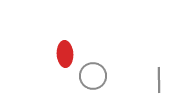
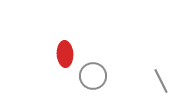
gray line: moved 2 px right, 1 px down; rotated 25 degrees counterclockwise
